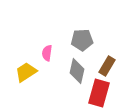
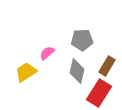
pink semicircle: rotated 42 degrees clockwise
red rectangle: rotated 16 degrees clockwise
